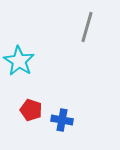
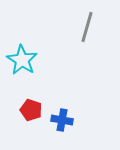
cyan star: moved 3 px right, 1 px up
